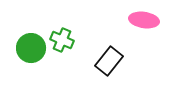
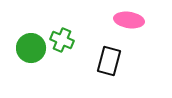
pink ellipse: moved 15 px left
black rectangle: rotated 24 degrees counterclockwise
